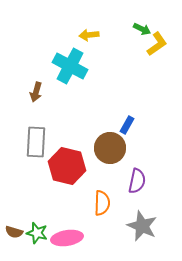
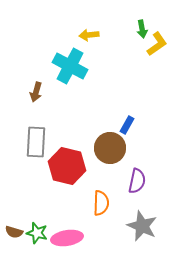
green arrow: rotated 54 degrees clockwise
orange semicircle: moved 1 px left
